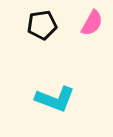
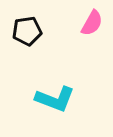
black pentagon: moved 15 px left, 6 px down
